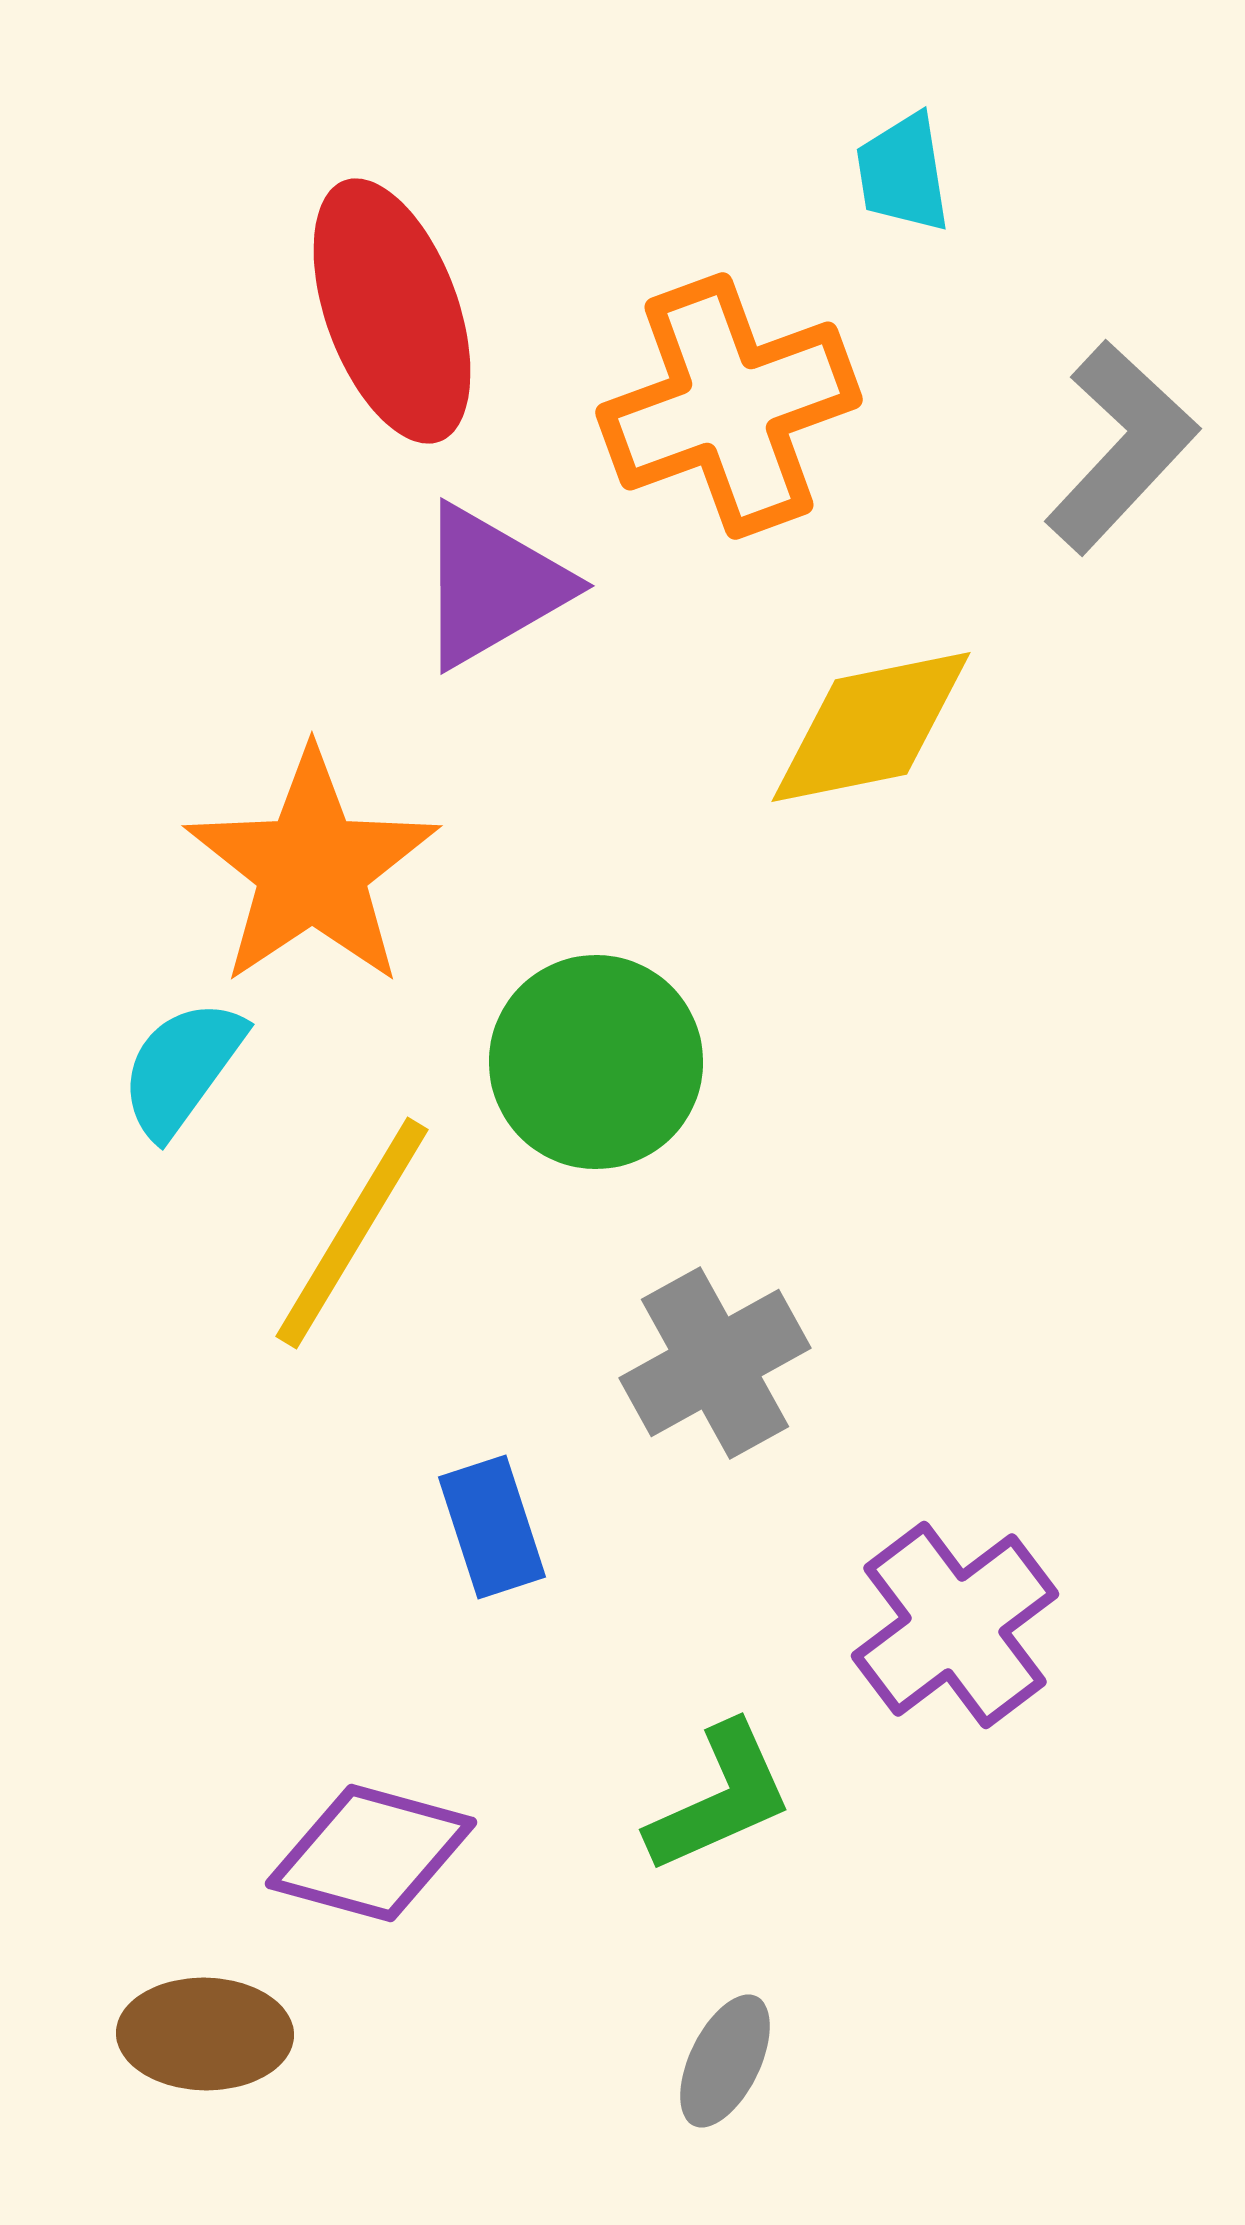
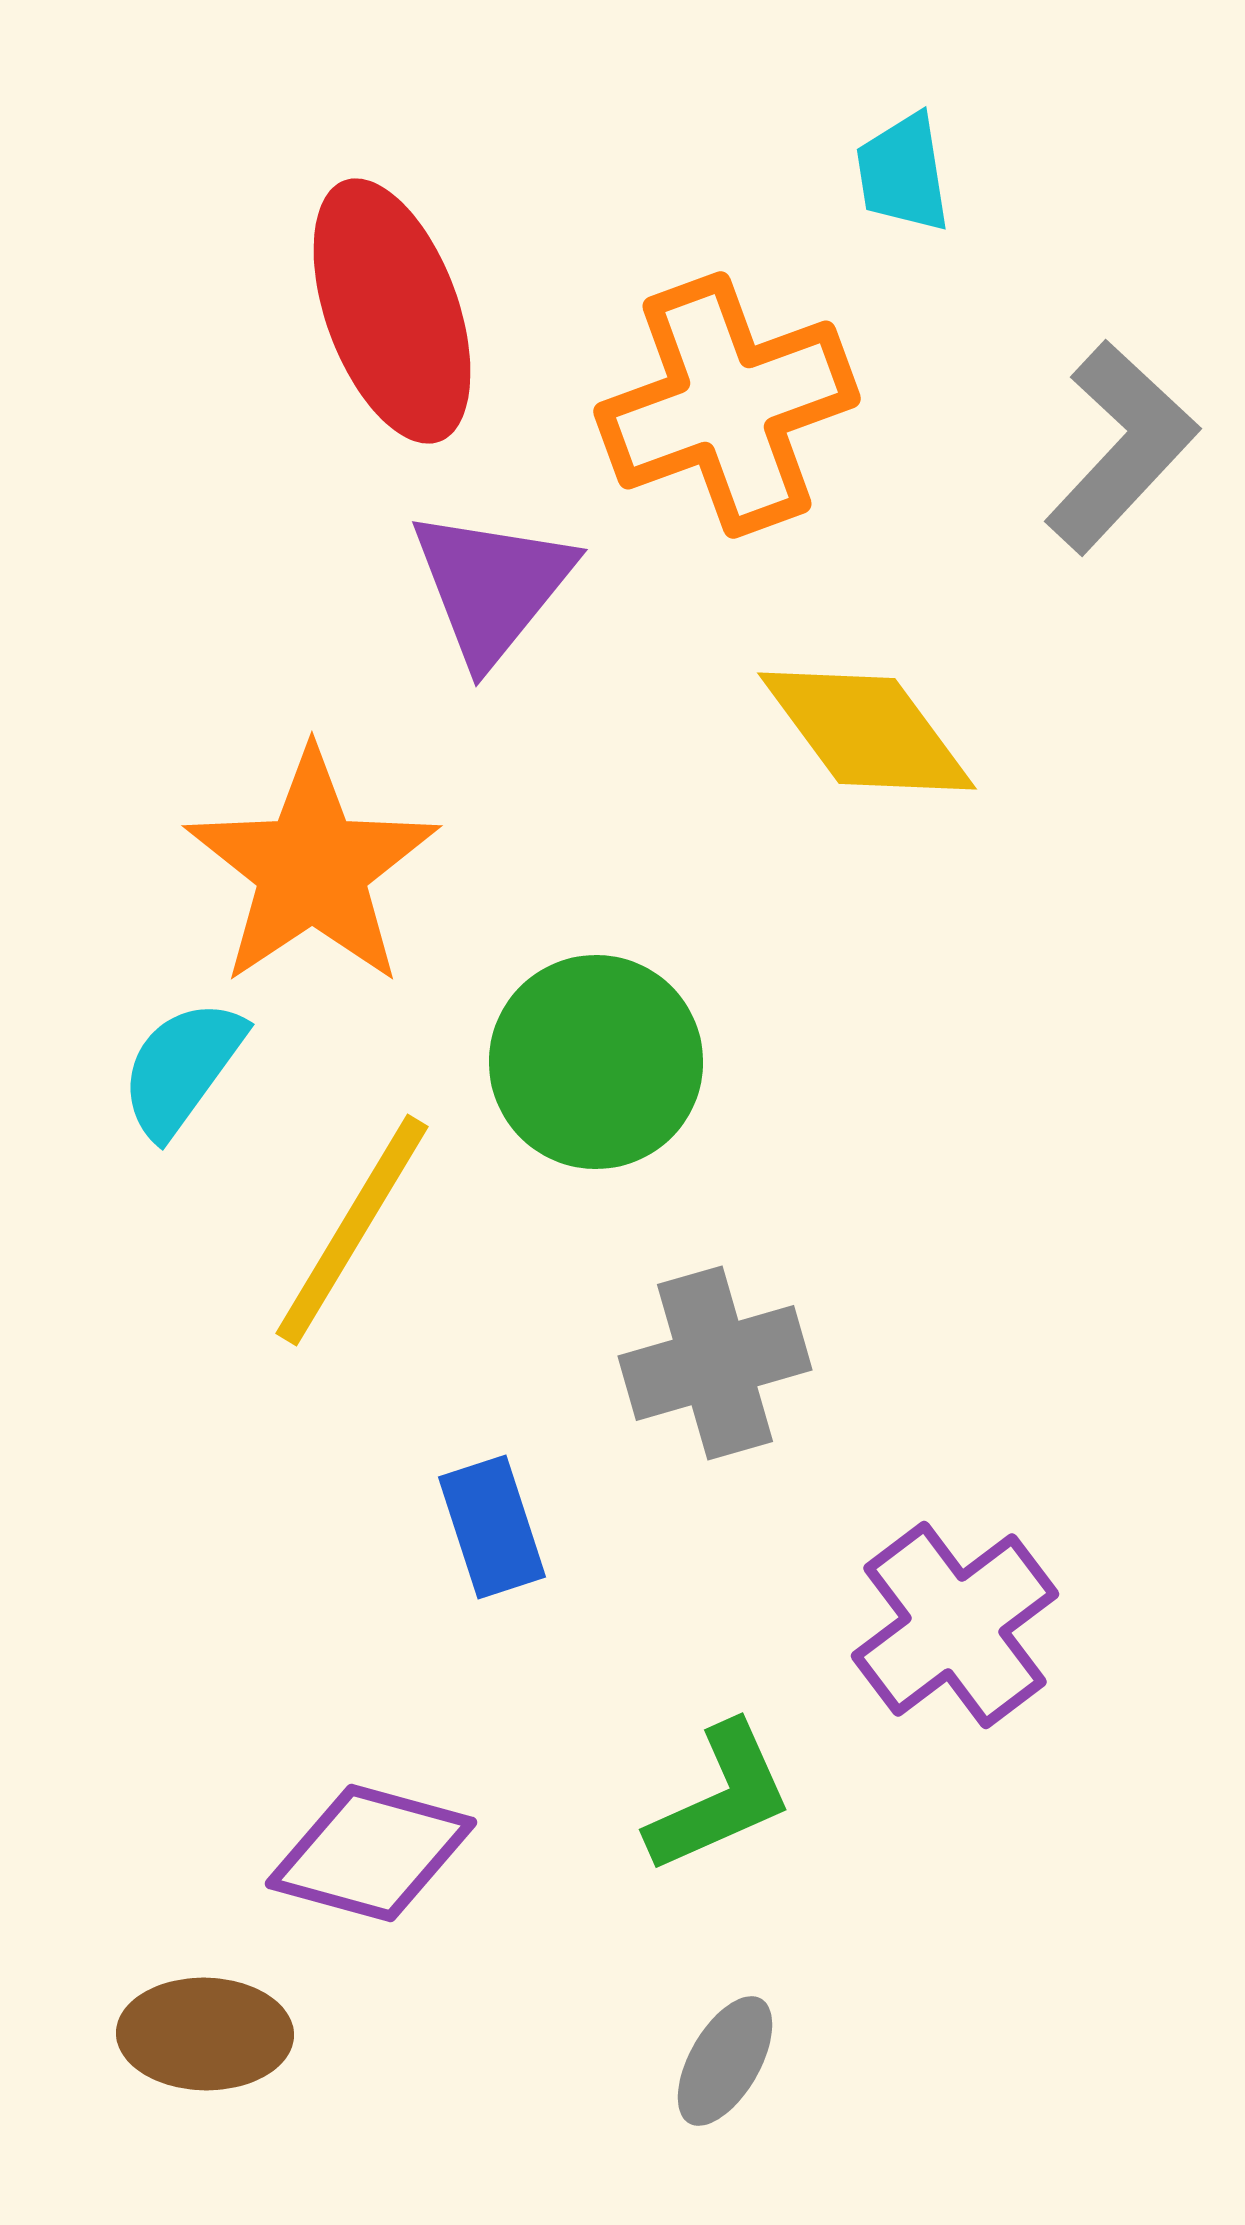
orange cross: moved 2 px left, 1 px up
purple triangle: rotated 21 degrees counterclockwise
yellow diamond: moved 4 px left, 4 px down; rotated 65 degrees clockwise
yellow line: moved 3 px up
gray cross: rotated 13 degrees clockwise
gray ellipse: rotated 4 degrees clockwise
